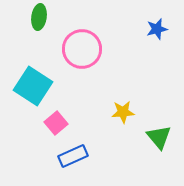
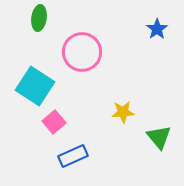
green ellipse: moved 1 px down
blue star: rotated 20 degrees counterclockwise
pink circle: moved 3 px down
cyan square: moved 2 px right
pink square: moved 2 px left, 1 px up
